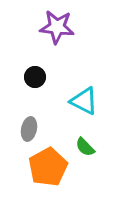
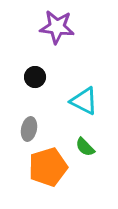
orange pentagon: rotated 12 degrees clockwise
